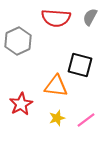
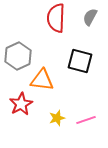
red semicircle: rotated 88 degrees clockwise
gray hexagon: moved 15 px down
black square: moved 4 px up
orange triangle: moved 14 px left, 6 px up
pink line: rotated 18 degrees clockwise
